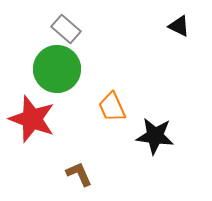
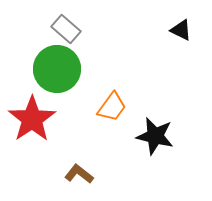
black triangle: moved 2 px right, 4 px down
orange trapezoid: rotated 120 degrees counterclockwise
red star: rotated 18 degrees clockwise
black star: rotated 6 degrees clockwise
brown L-shape: rotated 28 degrees counterclockwise
